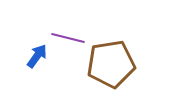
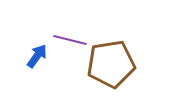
purple line: moved 2 px right, 2 px down
